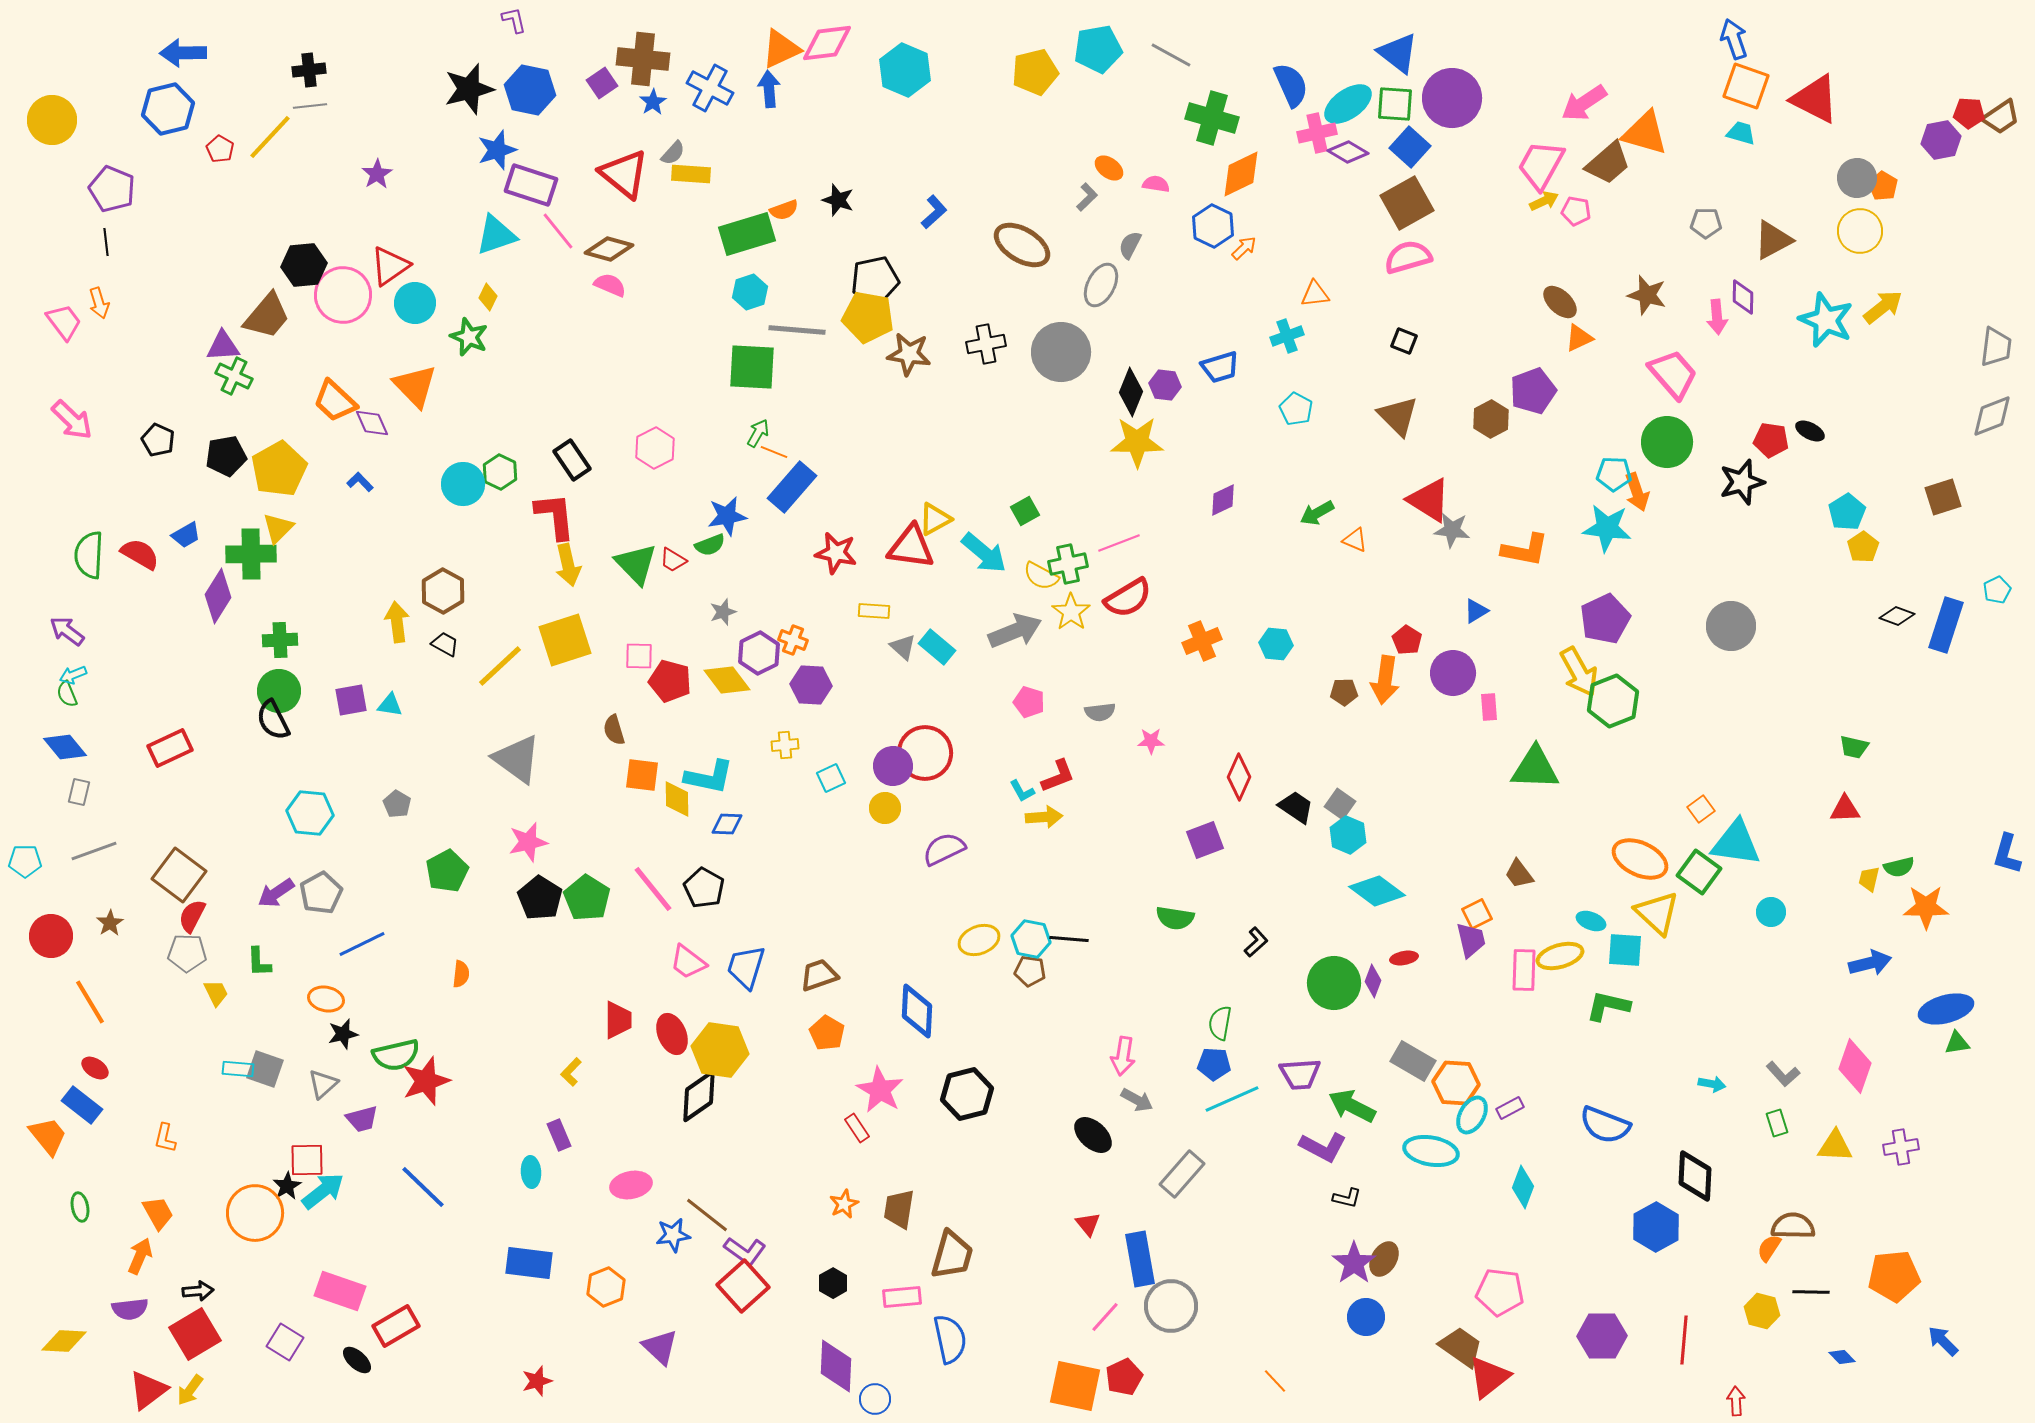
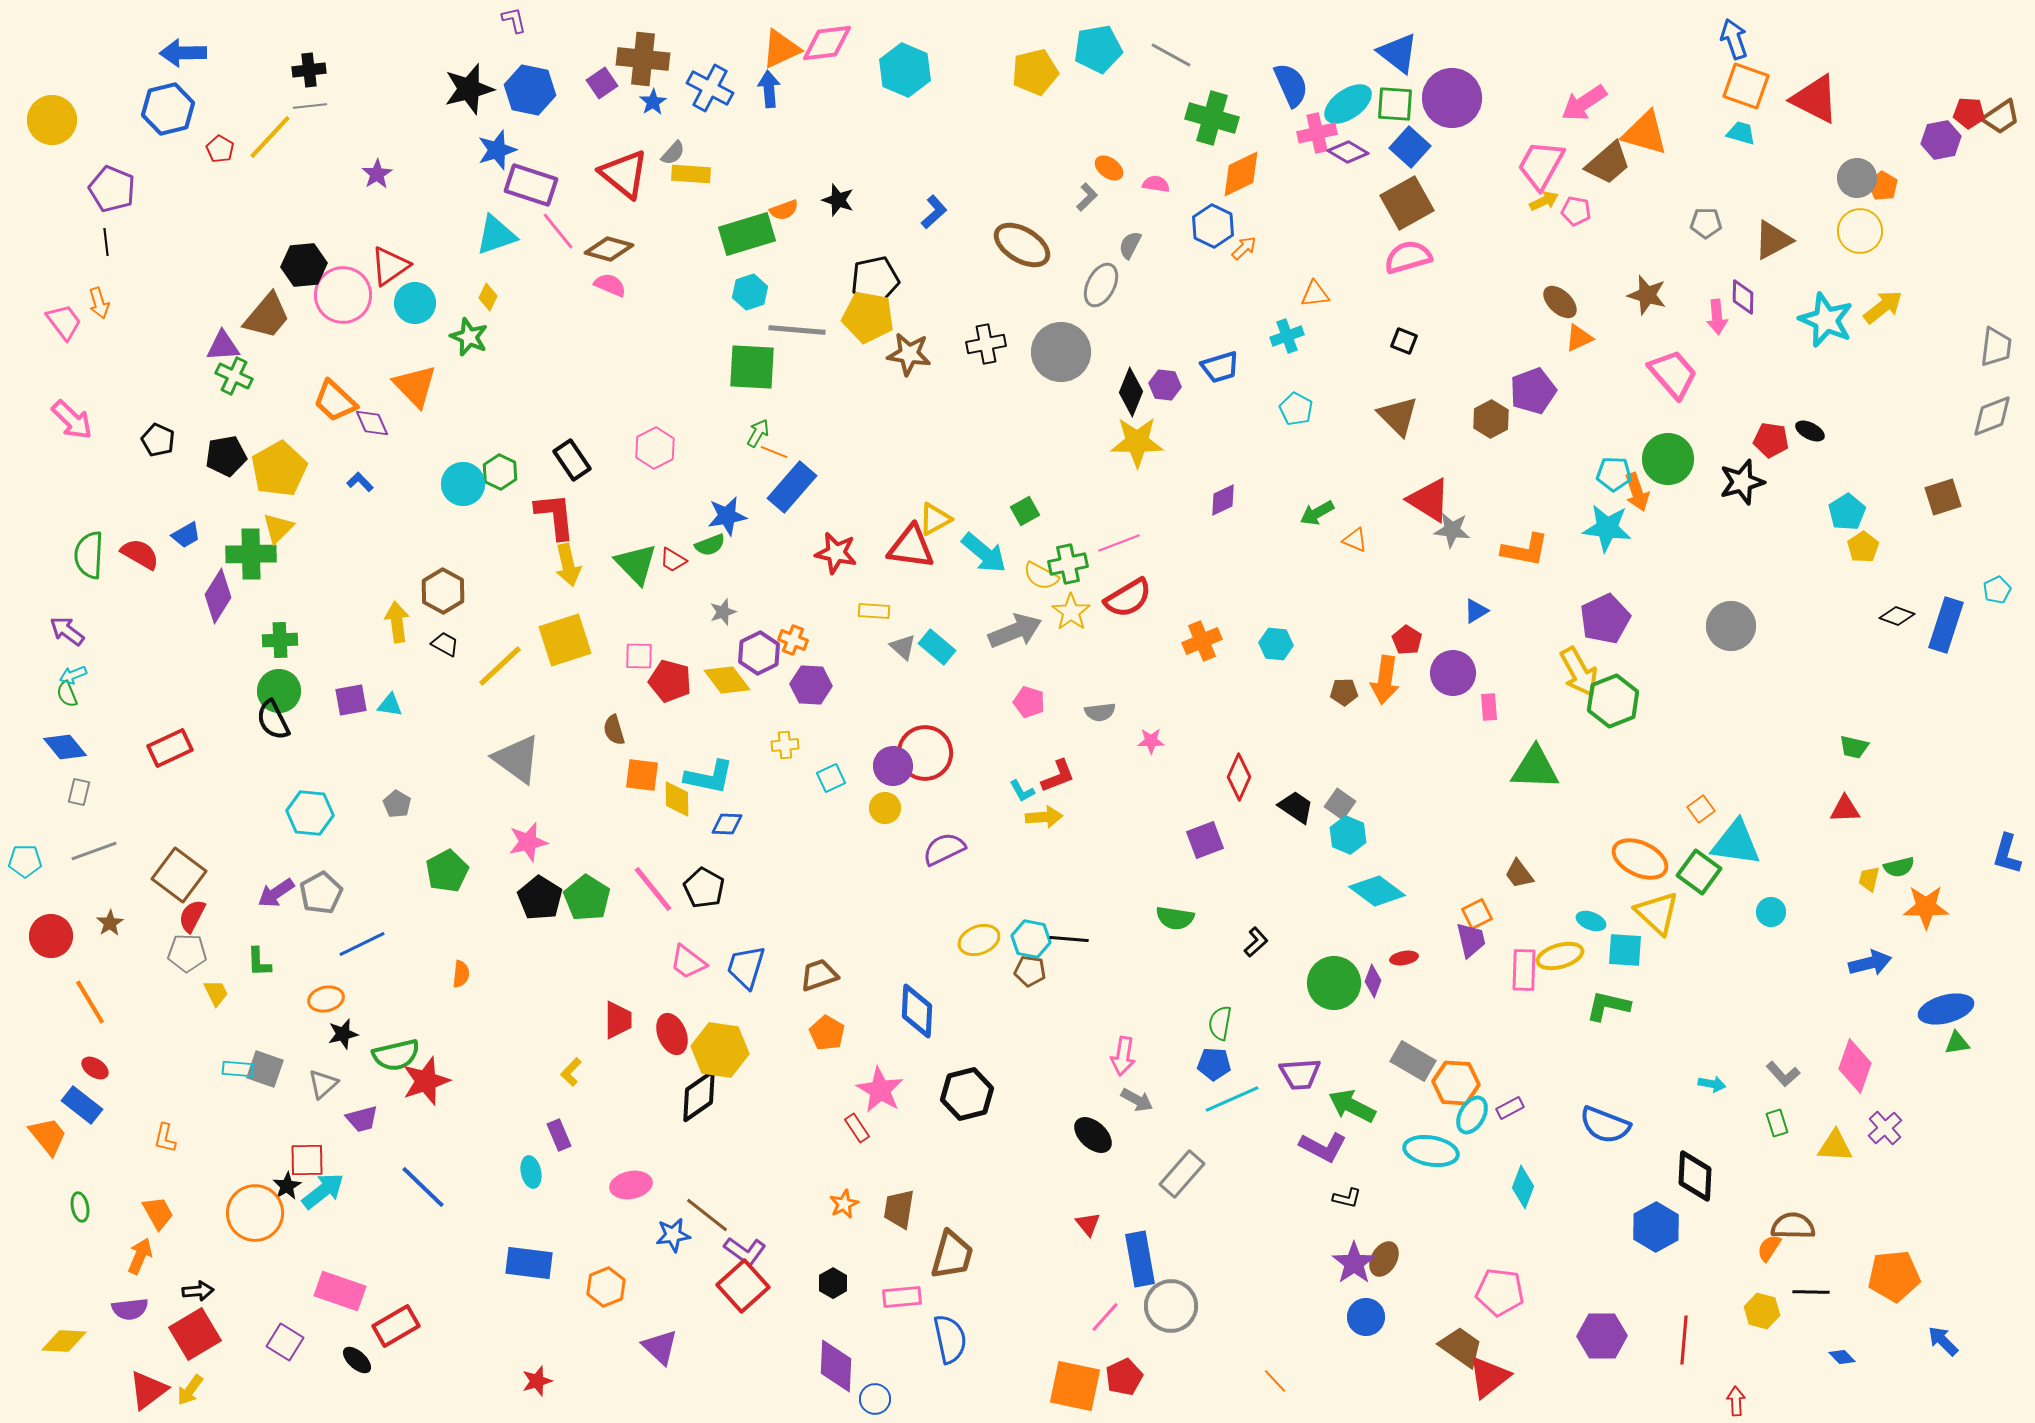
green circle at (1667, 442): moved 1 px right, 17 px down
orange ellipse at (326, 999): rotated 24 degrees counterclockwise
purple cross at (1901, 1147): moved 16 px left, 19 px up; rotated 32 degrees counterclockwise
cyan ellipse at (531, 1172): rotated 8 degrees counterclockwise
